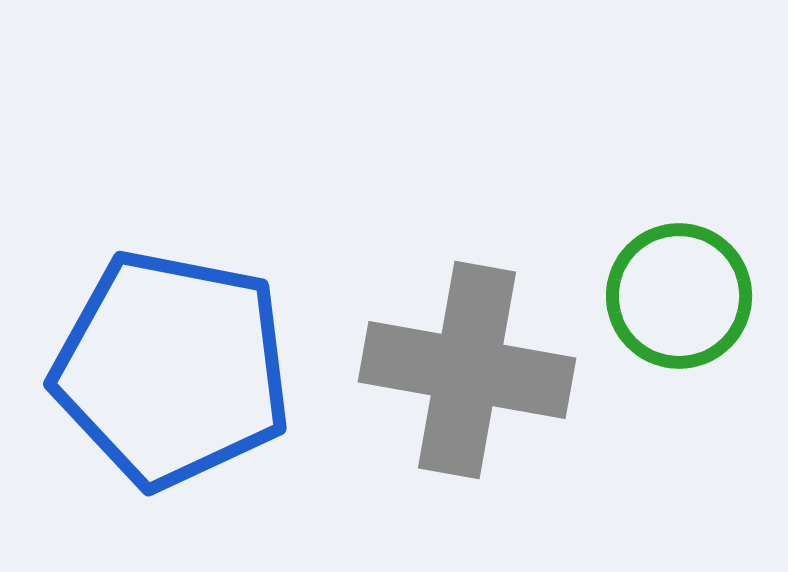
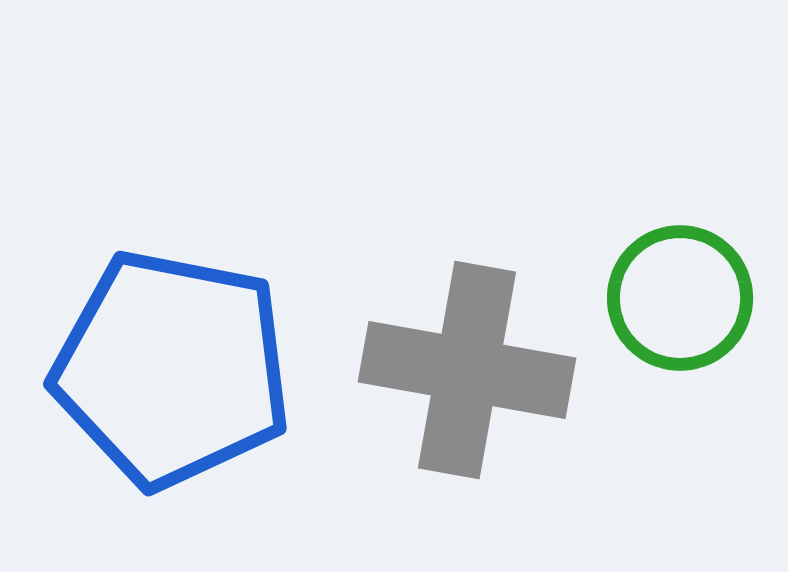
green circle: moved 1 px right, 2 px down
